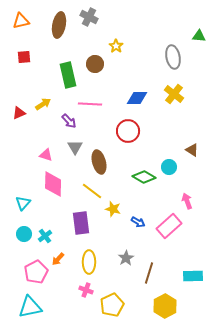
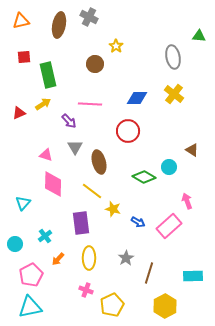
green rectangle at (68, 75): moved 20 px left
cyan circle at (24, 234): moved 9 px left, 10 px down
yellow ellipse at (89, 262): moved 4 px up
pink pentagon at (36, 272): moved 5 px left, 3 px down
